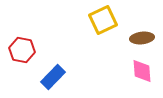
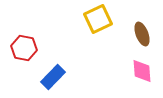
yellow square: moved 5 px left, 1 px up
brown ellipse: moved 4 px up; rotated 75 degrees clockwise
red hexagon: moved 2 px right, 2 px up
